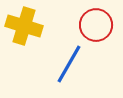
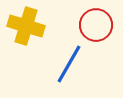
yellow cross: moved 2 px right
